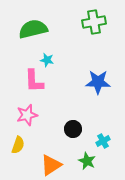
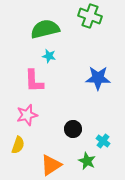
green cross: moved 4 px left, 6 px up; rotated 30 degrees clockwise
green semicircle: moved 12 px right
cyan star: moved 2 px right, 4 px up
blue star: moved 4 px up
cyan cross: rotated 24 degrees counterclockwise
